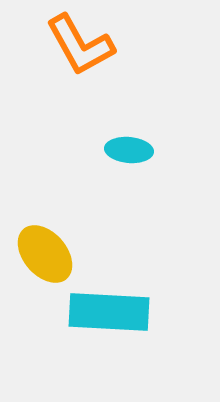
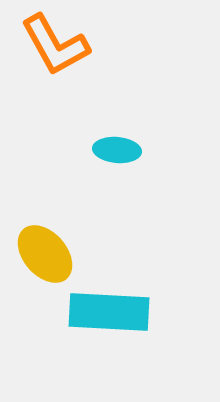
orange L-shape: moved 25 px left
cyan ellipse: moved 12 px left
